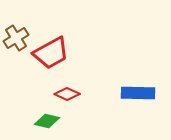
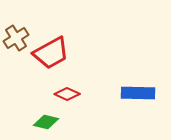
green diamond: moved 1 px left, 1 px down
